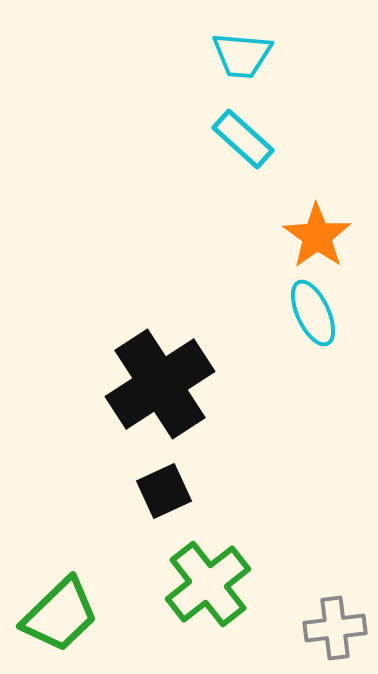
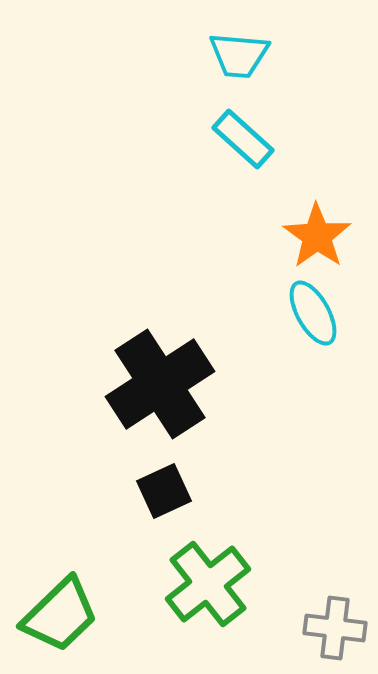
cyan trapezoid: moved 3 px left
cyan ellipse: rotated 4 degrees counterclockwise
gray cross: rotated 14 degrees clockwise
